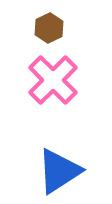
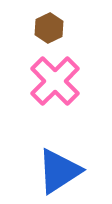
pink cross: moved 2 px right, 1 px down
